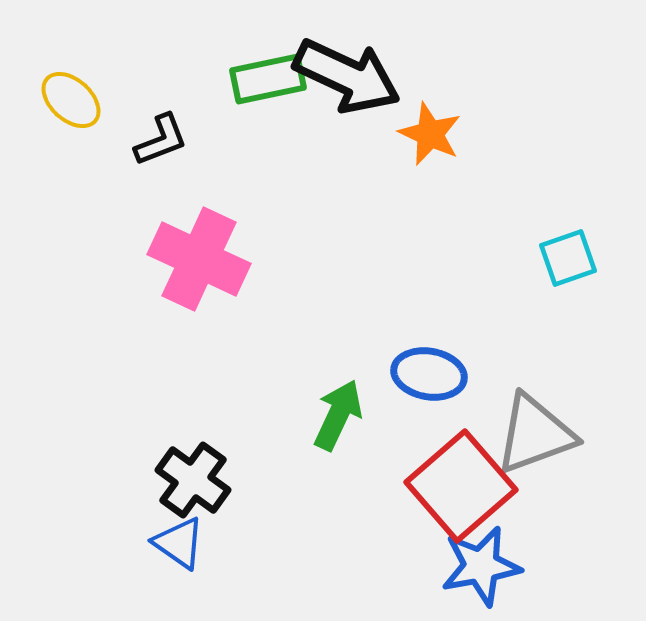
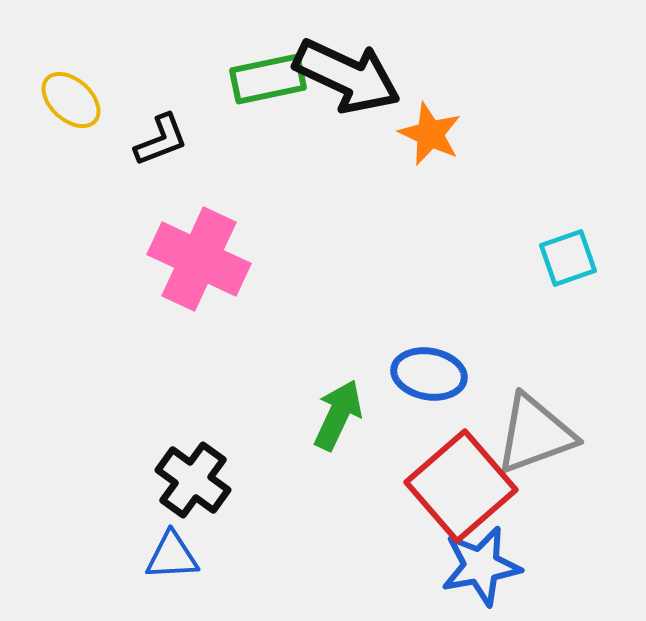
blue triangle: moved 7 px left, 13 px down; rotated 38 degrees counterclockwise
